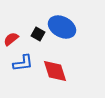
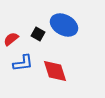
blue ellipse: moved 2 px right, 2 px up
